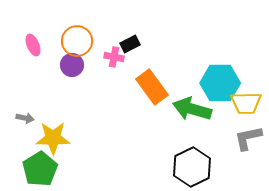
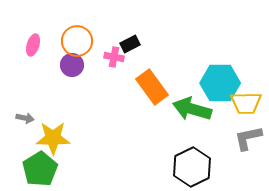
pink ellipse: rotated 40 degrees clockwise
